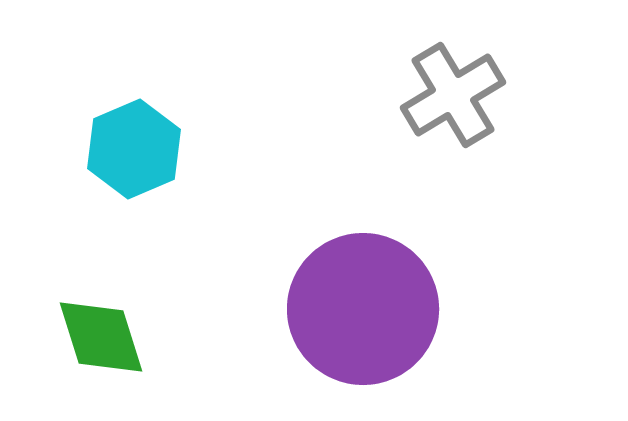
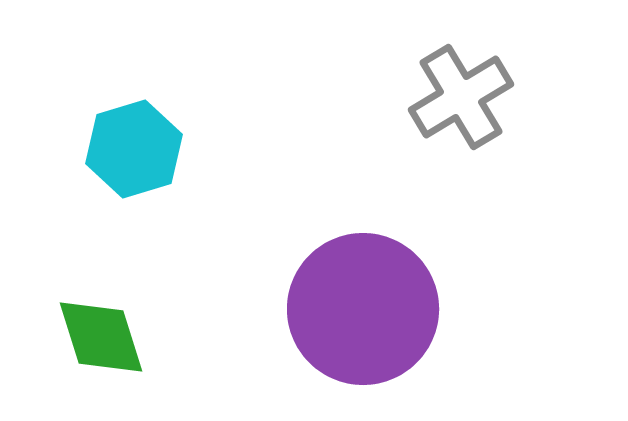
gray cross: moved 8 px right, 2 px down
cyan hexagon: rotated 6 degrees clockwise
